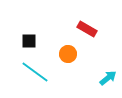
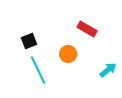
black square: rotated 21 degrees counterclockwise
cyan line: moved 3 px right, 2 px up; rotated 28 degrees clockwise
cyan arrow: moved 8 px up
